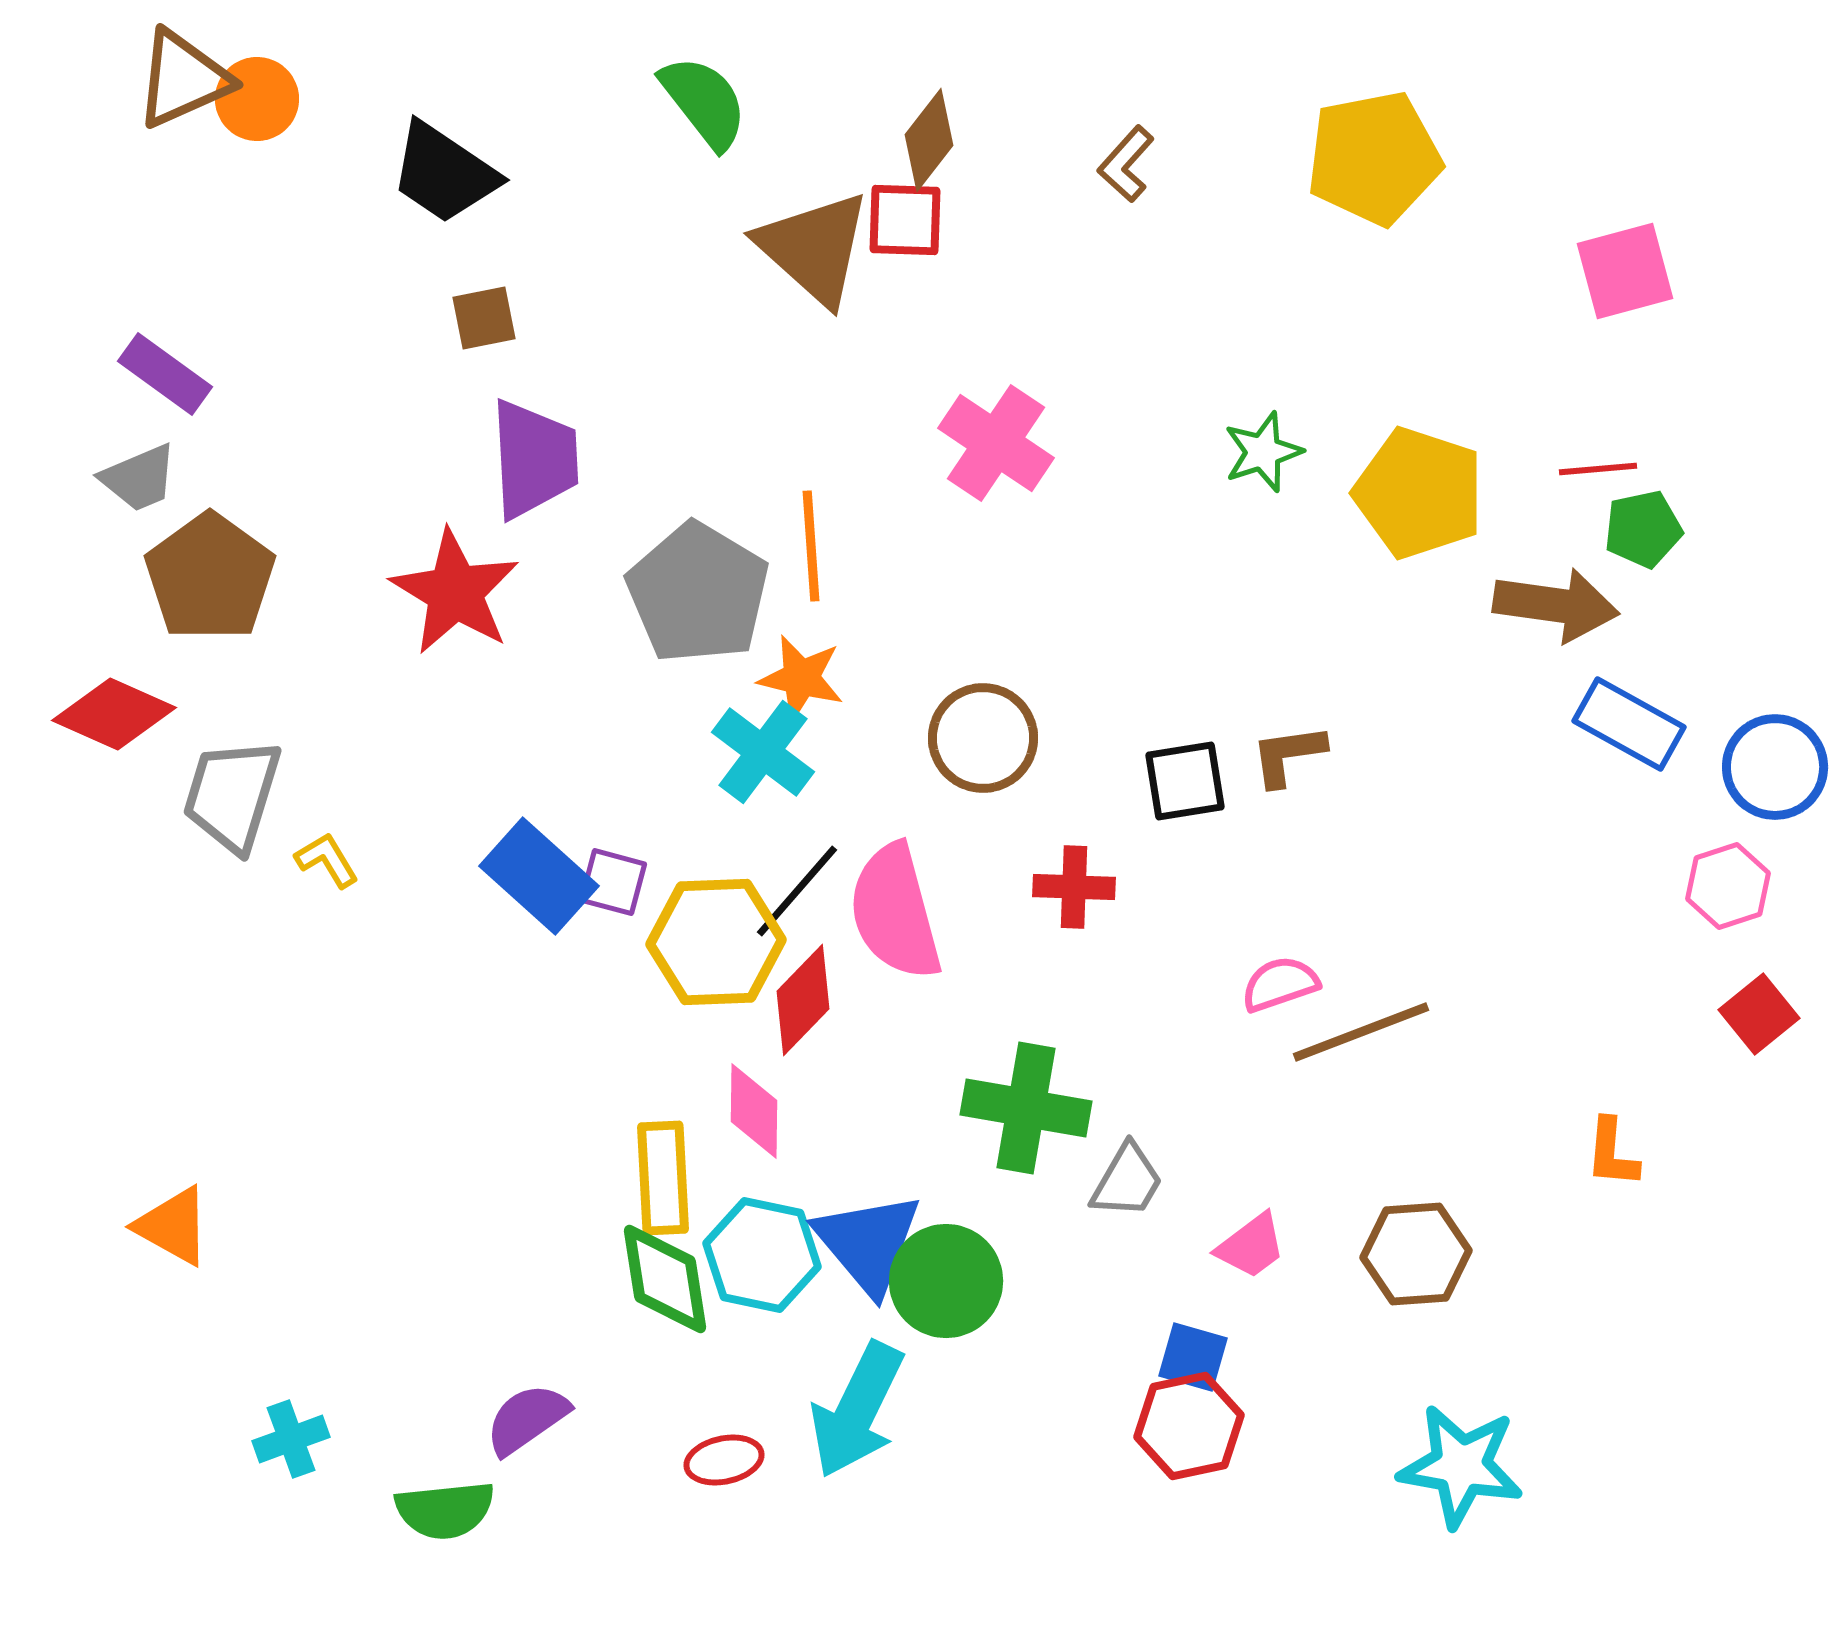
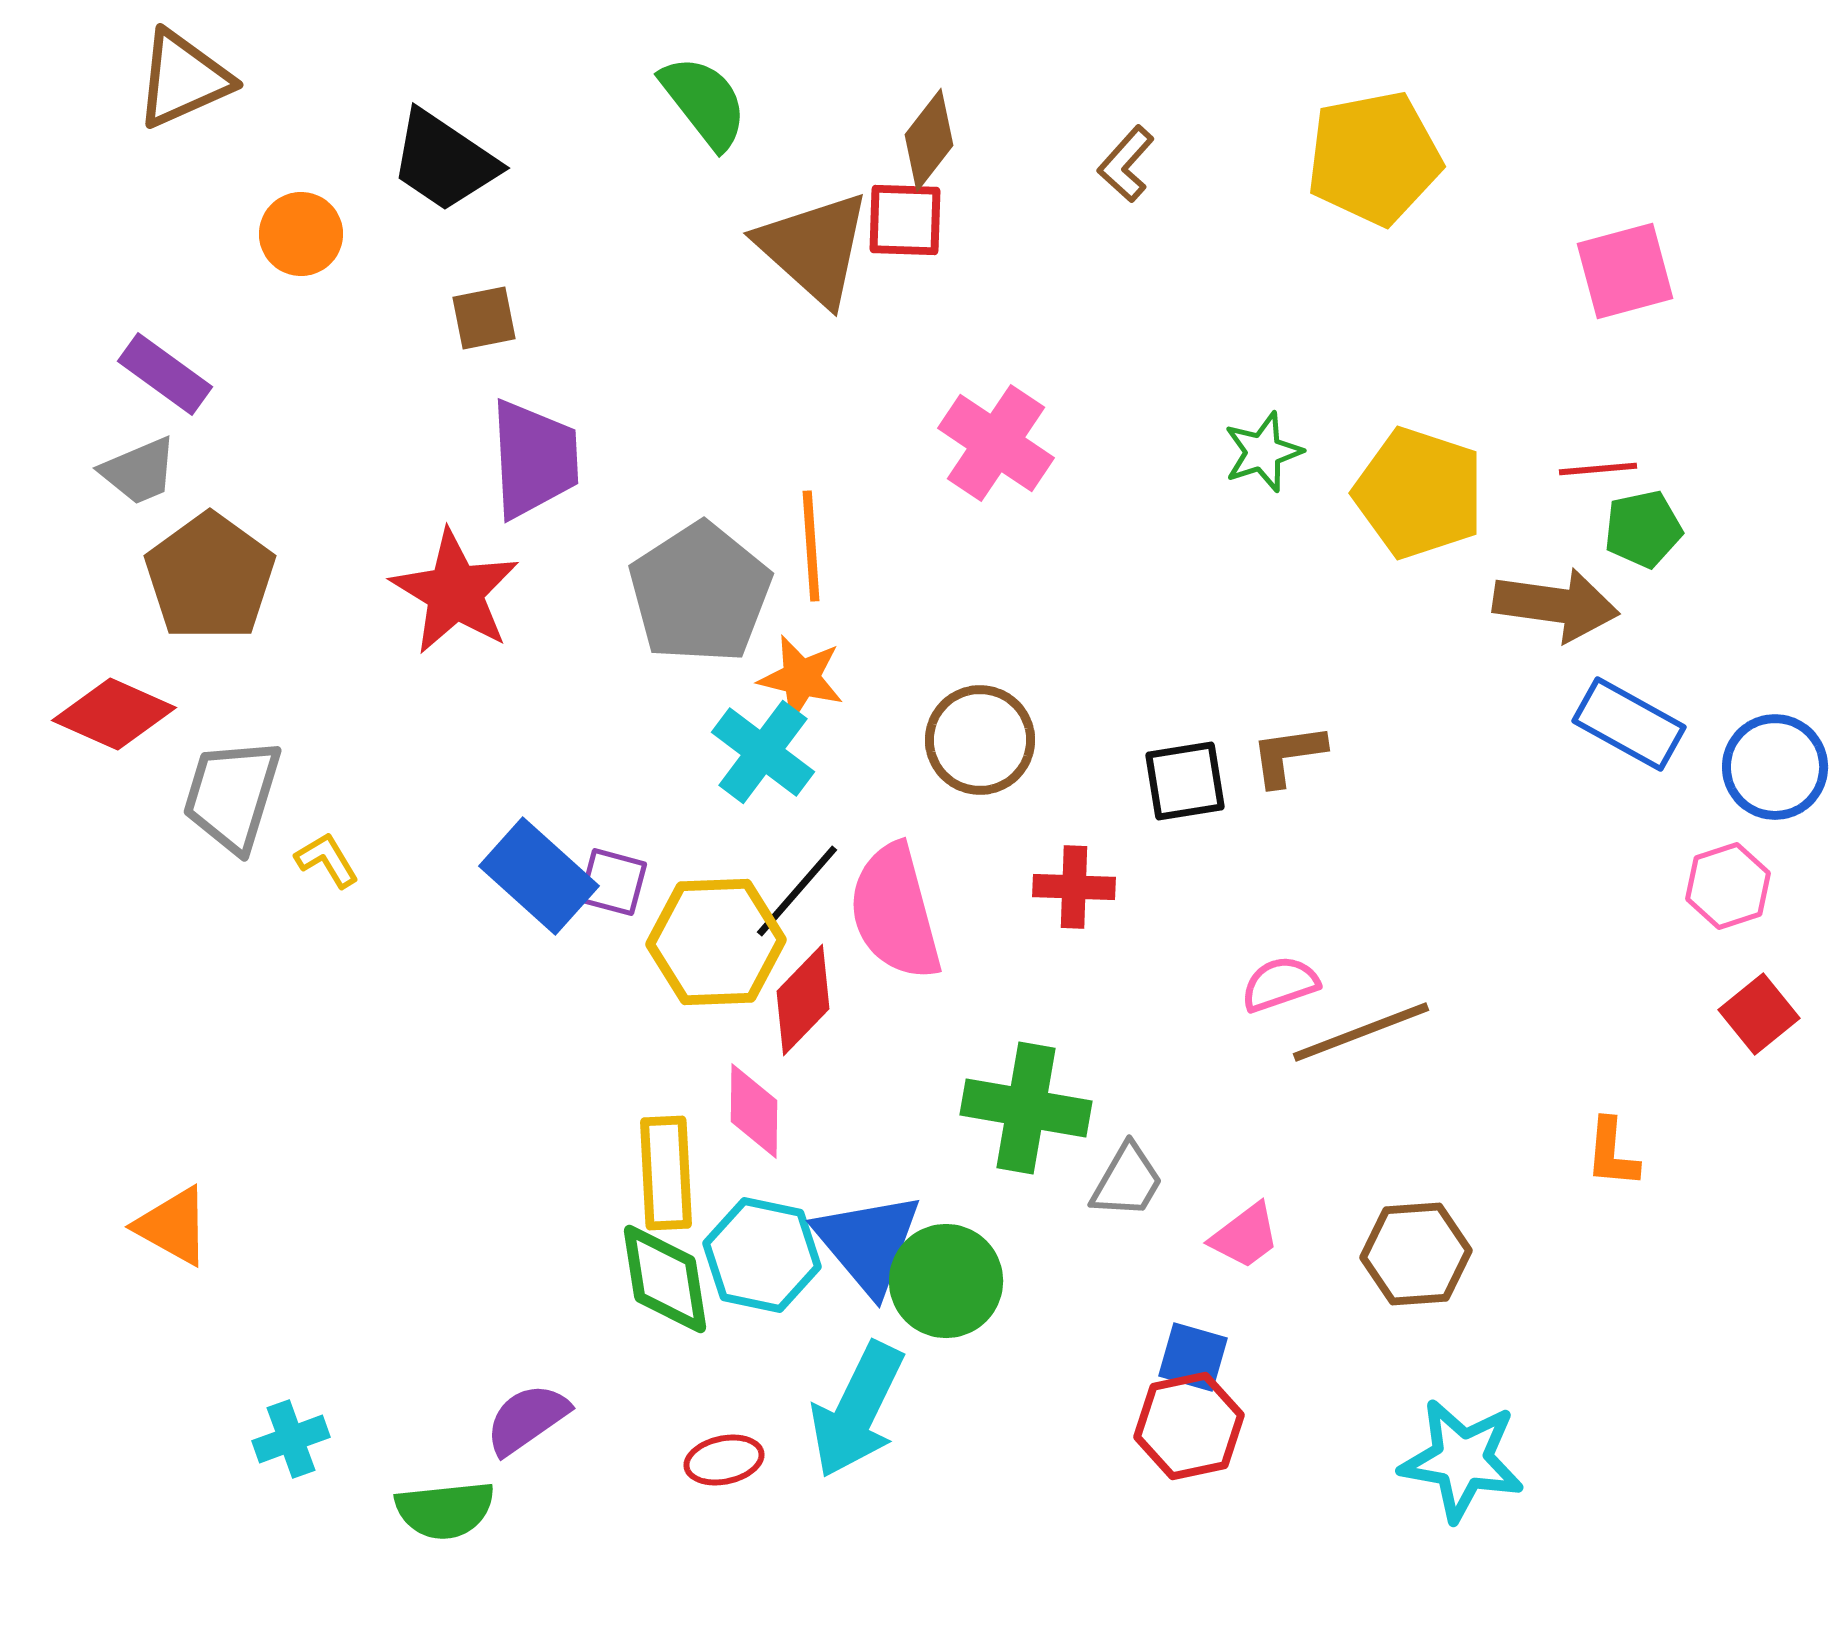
orange circle at (257, 99): moved 44 px right, 135 px down
black trapezoid at (444, 173): moved 12 px up
gray trapezoid at (139, 478): moved 7 px up
gray pentagon at (698, 593): moved 2 px right; rotated 8 degrees clockwise
brown circle at (983, 738): moved 3 px left, 2 px down
yellow rectangle at (663, 1178): moved 3 px right, 5 px up
pink trapezoid at (1251, 1246): moved 6 px left, 10 px up
cyan star at (1461, 1466): moved 1 px right, 6 px up
